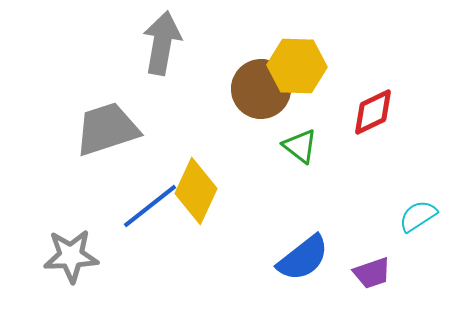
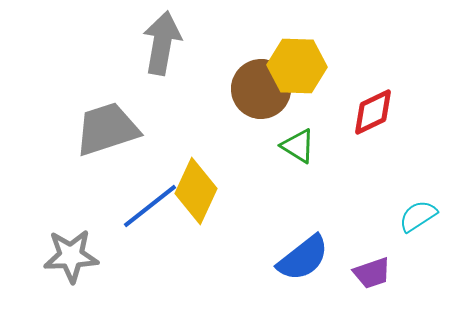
green triangle: moved 2 px left; rotated 6 degrees counterclockwise
